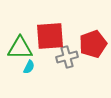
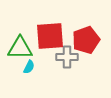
red pentagon: moved 7 px left, 4 px up
gray cross: rotated 15 degrees clockwise
